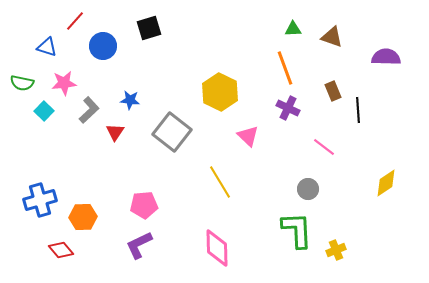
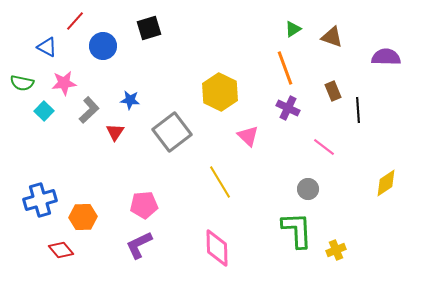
green triangle: rotated 30 degrees counterclockwise
blue triangle: rotated 10 degrees clockwise
gray square: rotated 15 degrees clockwise
